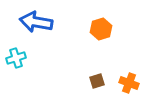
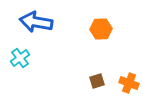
orange hexagon: rotated 15 degrees clockwise
cyan cross: moved 4 px right; rotated 18 degrees counterclockwise
